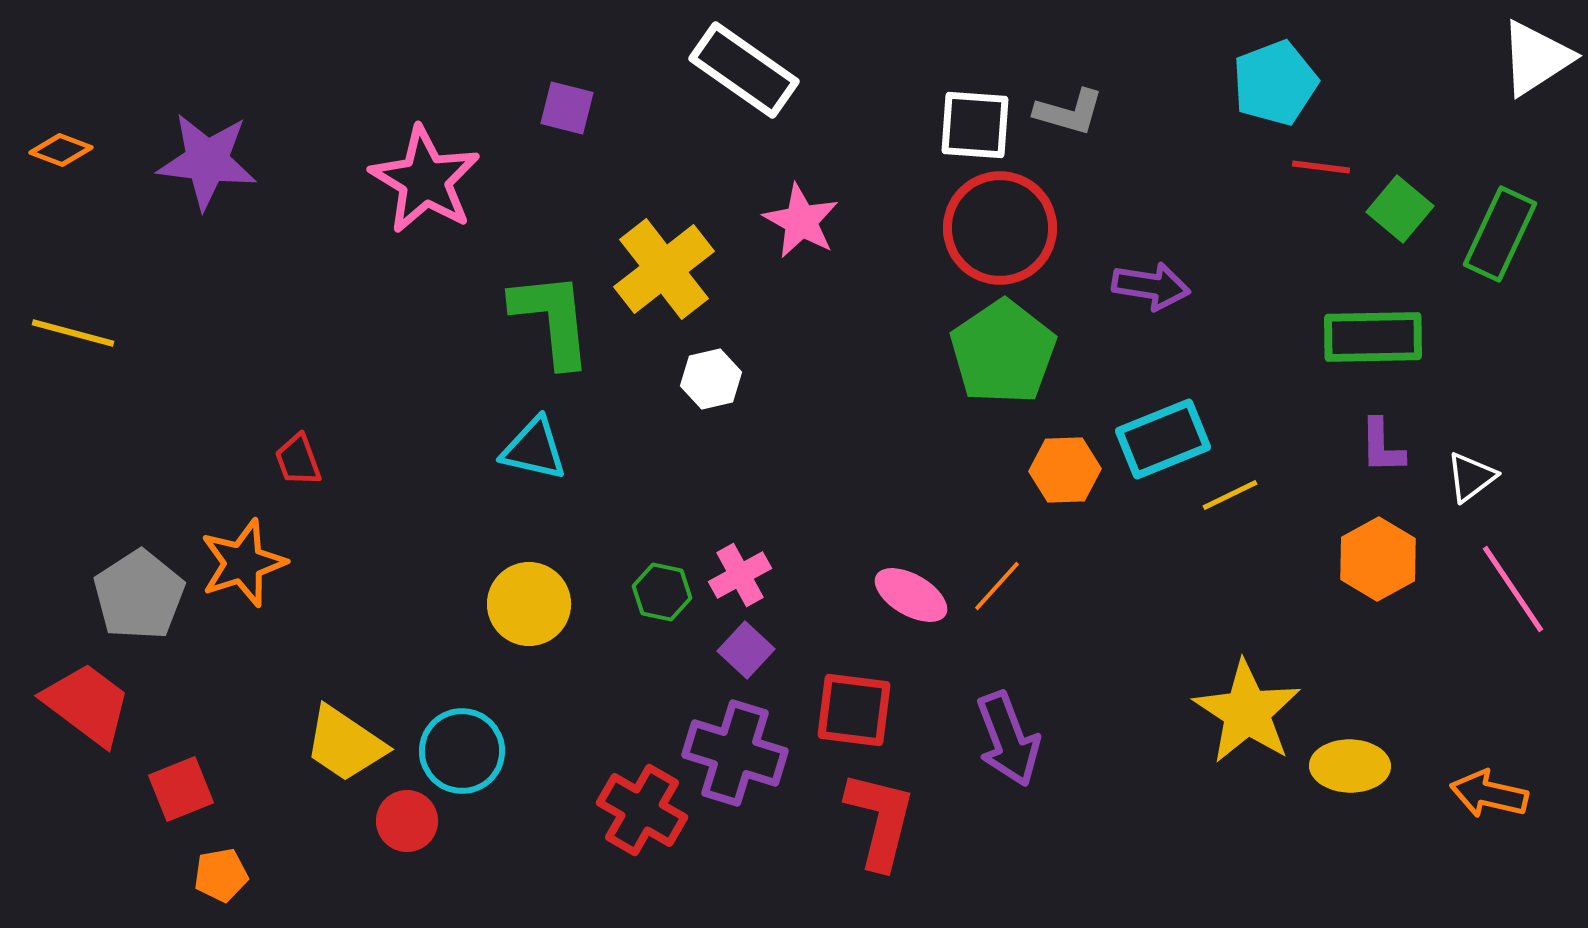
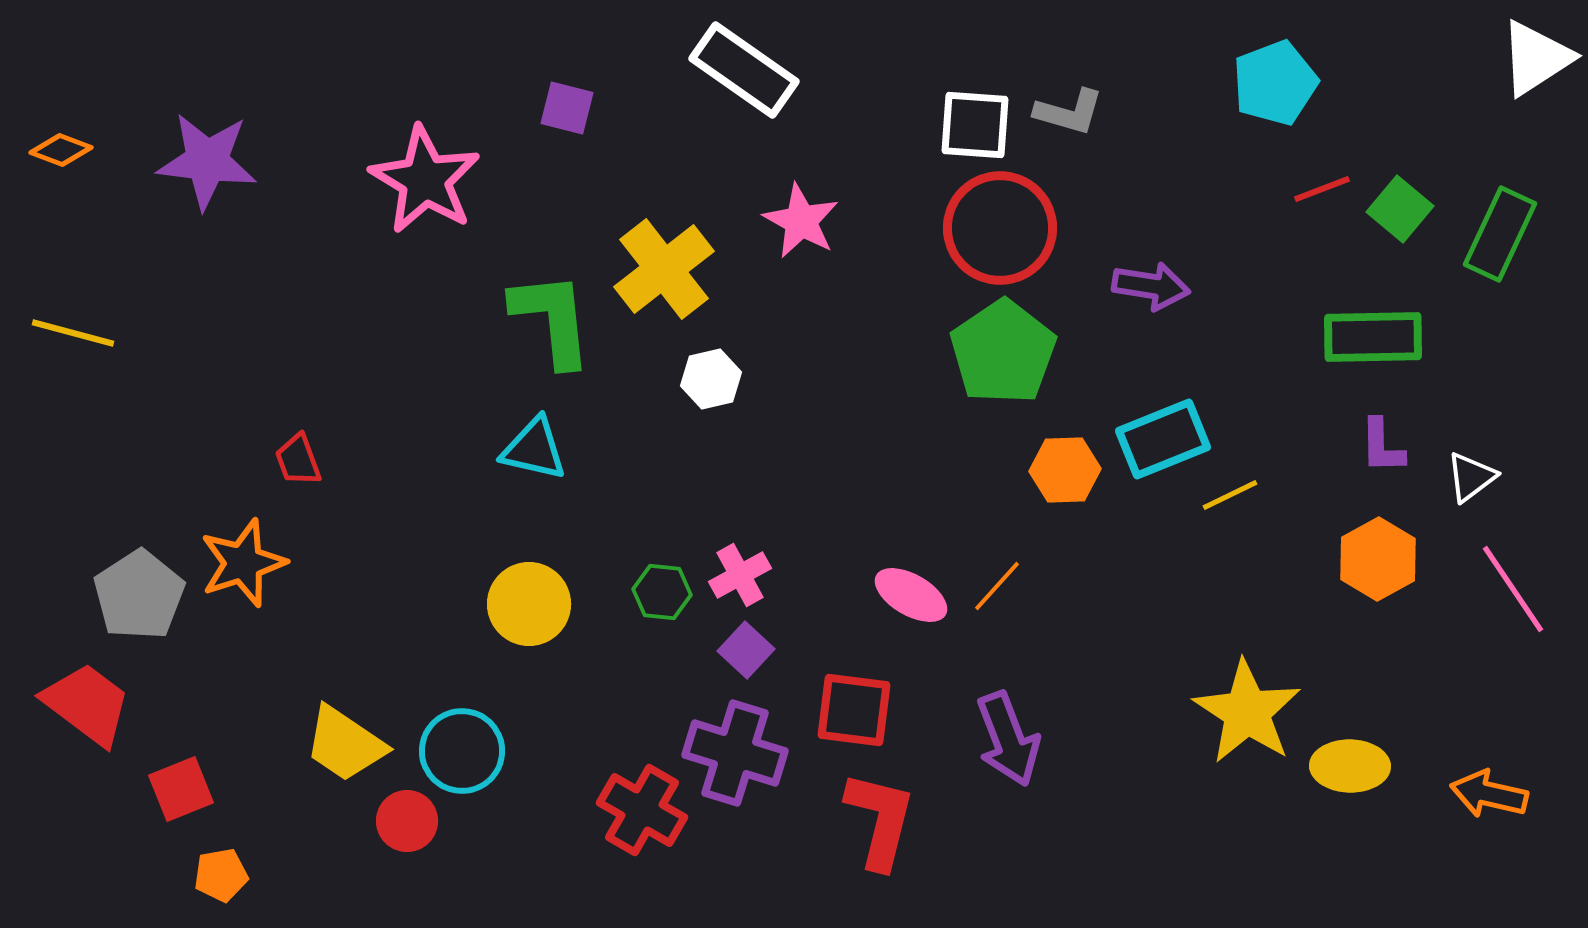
red line at (1321, 167): moved 1 px right, 22 px down; rotated 28 degrees counterclockwise
green hexagon at (662, 592): rotated 6 degrees counterclockwise
